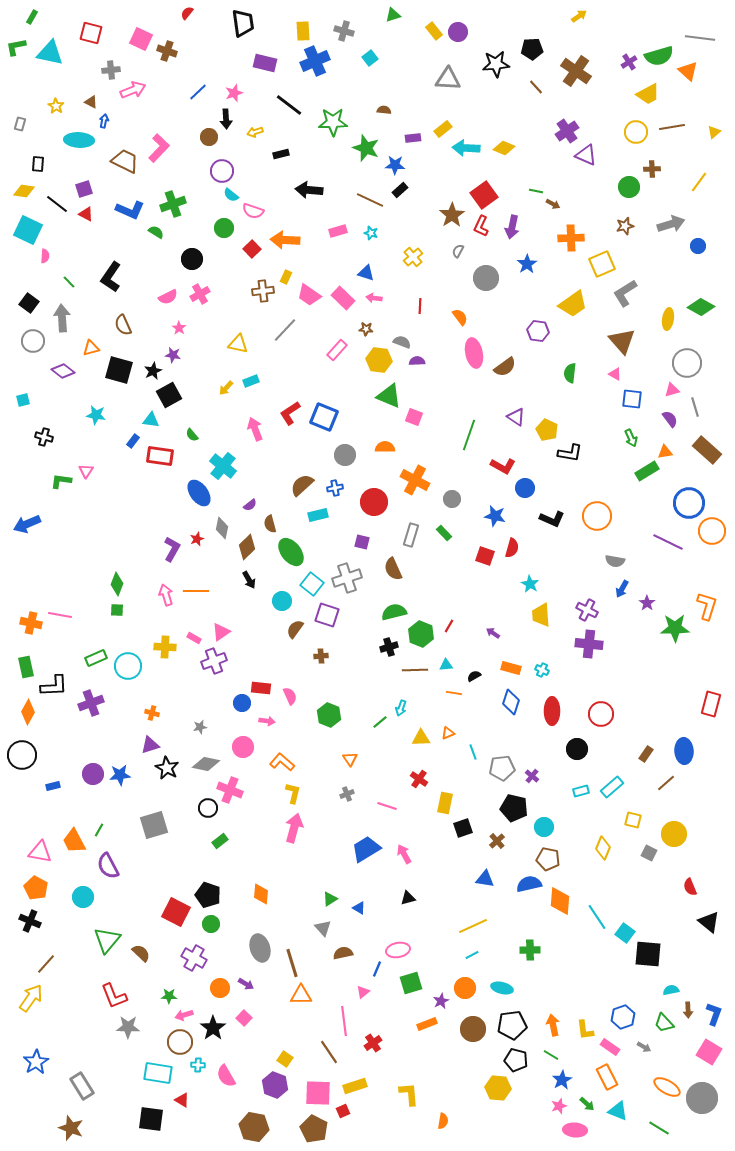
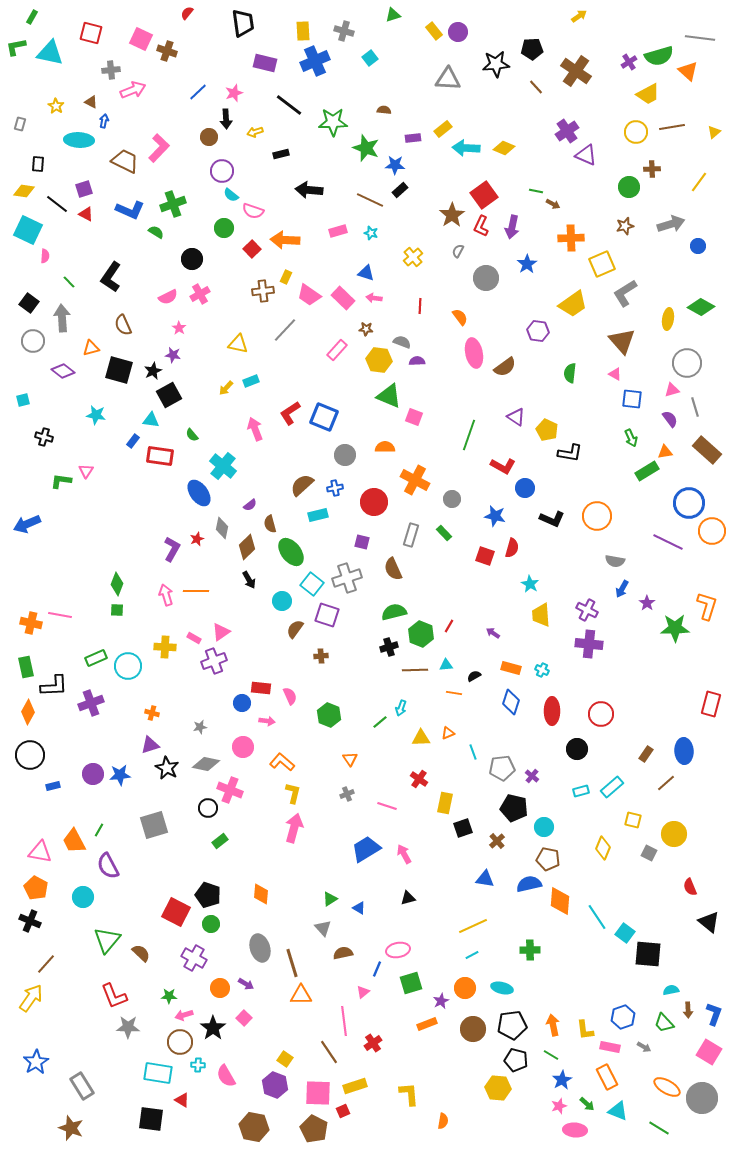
black circle at (22, 755): moved 8 px right
pink rectangle at (610, 1047): rotated 24 degrees counterclockwise
